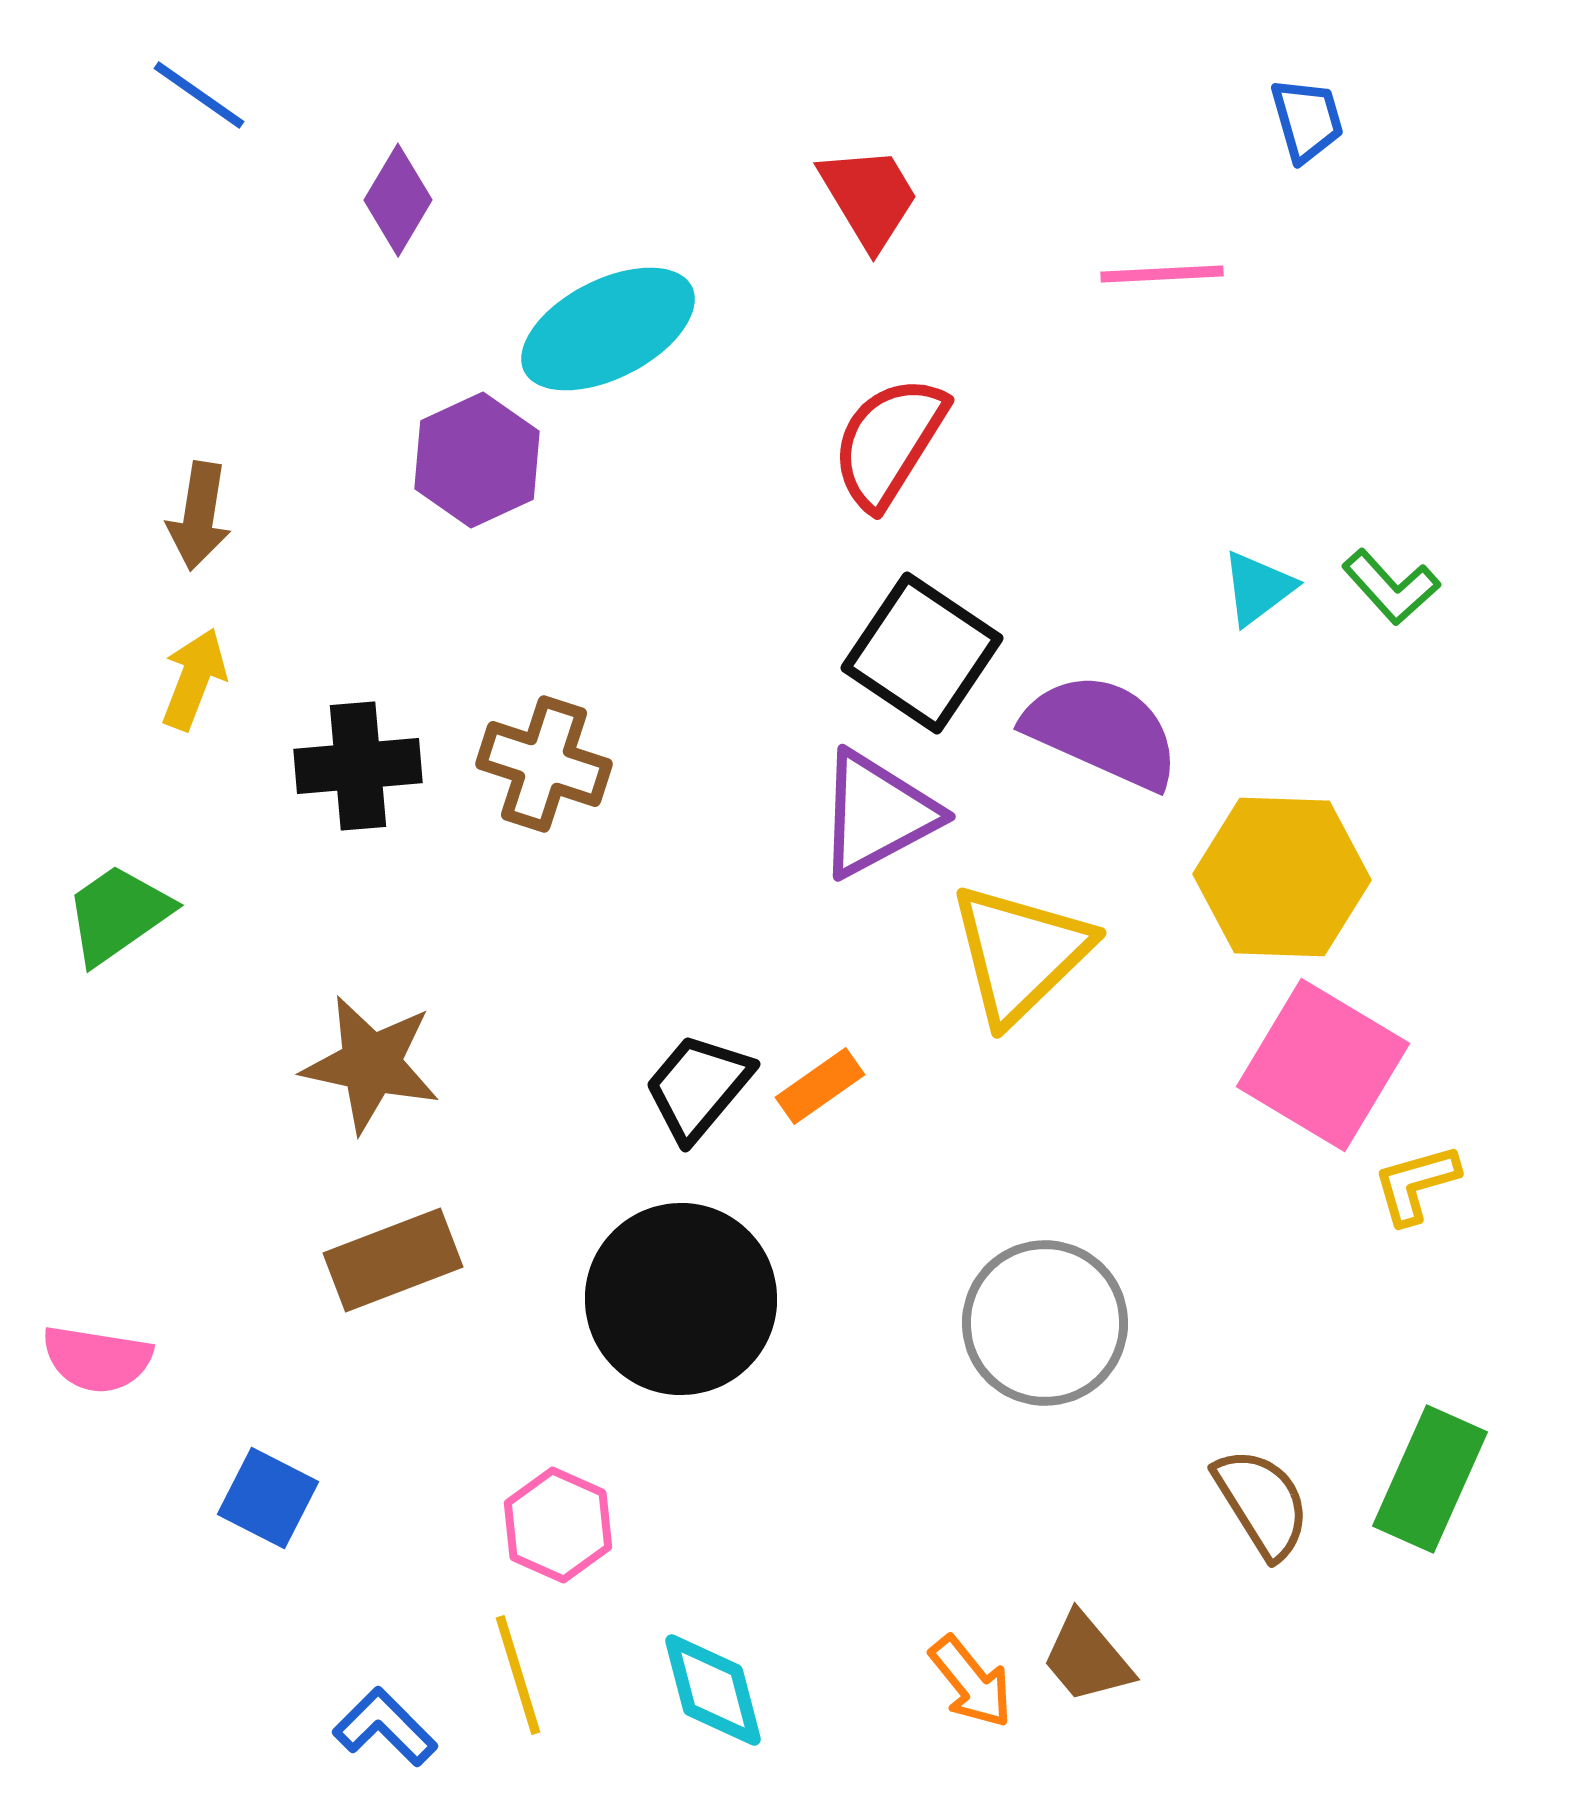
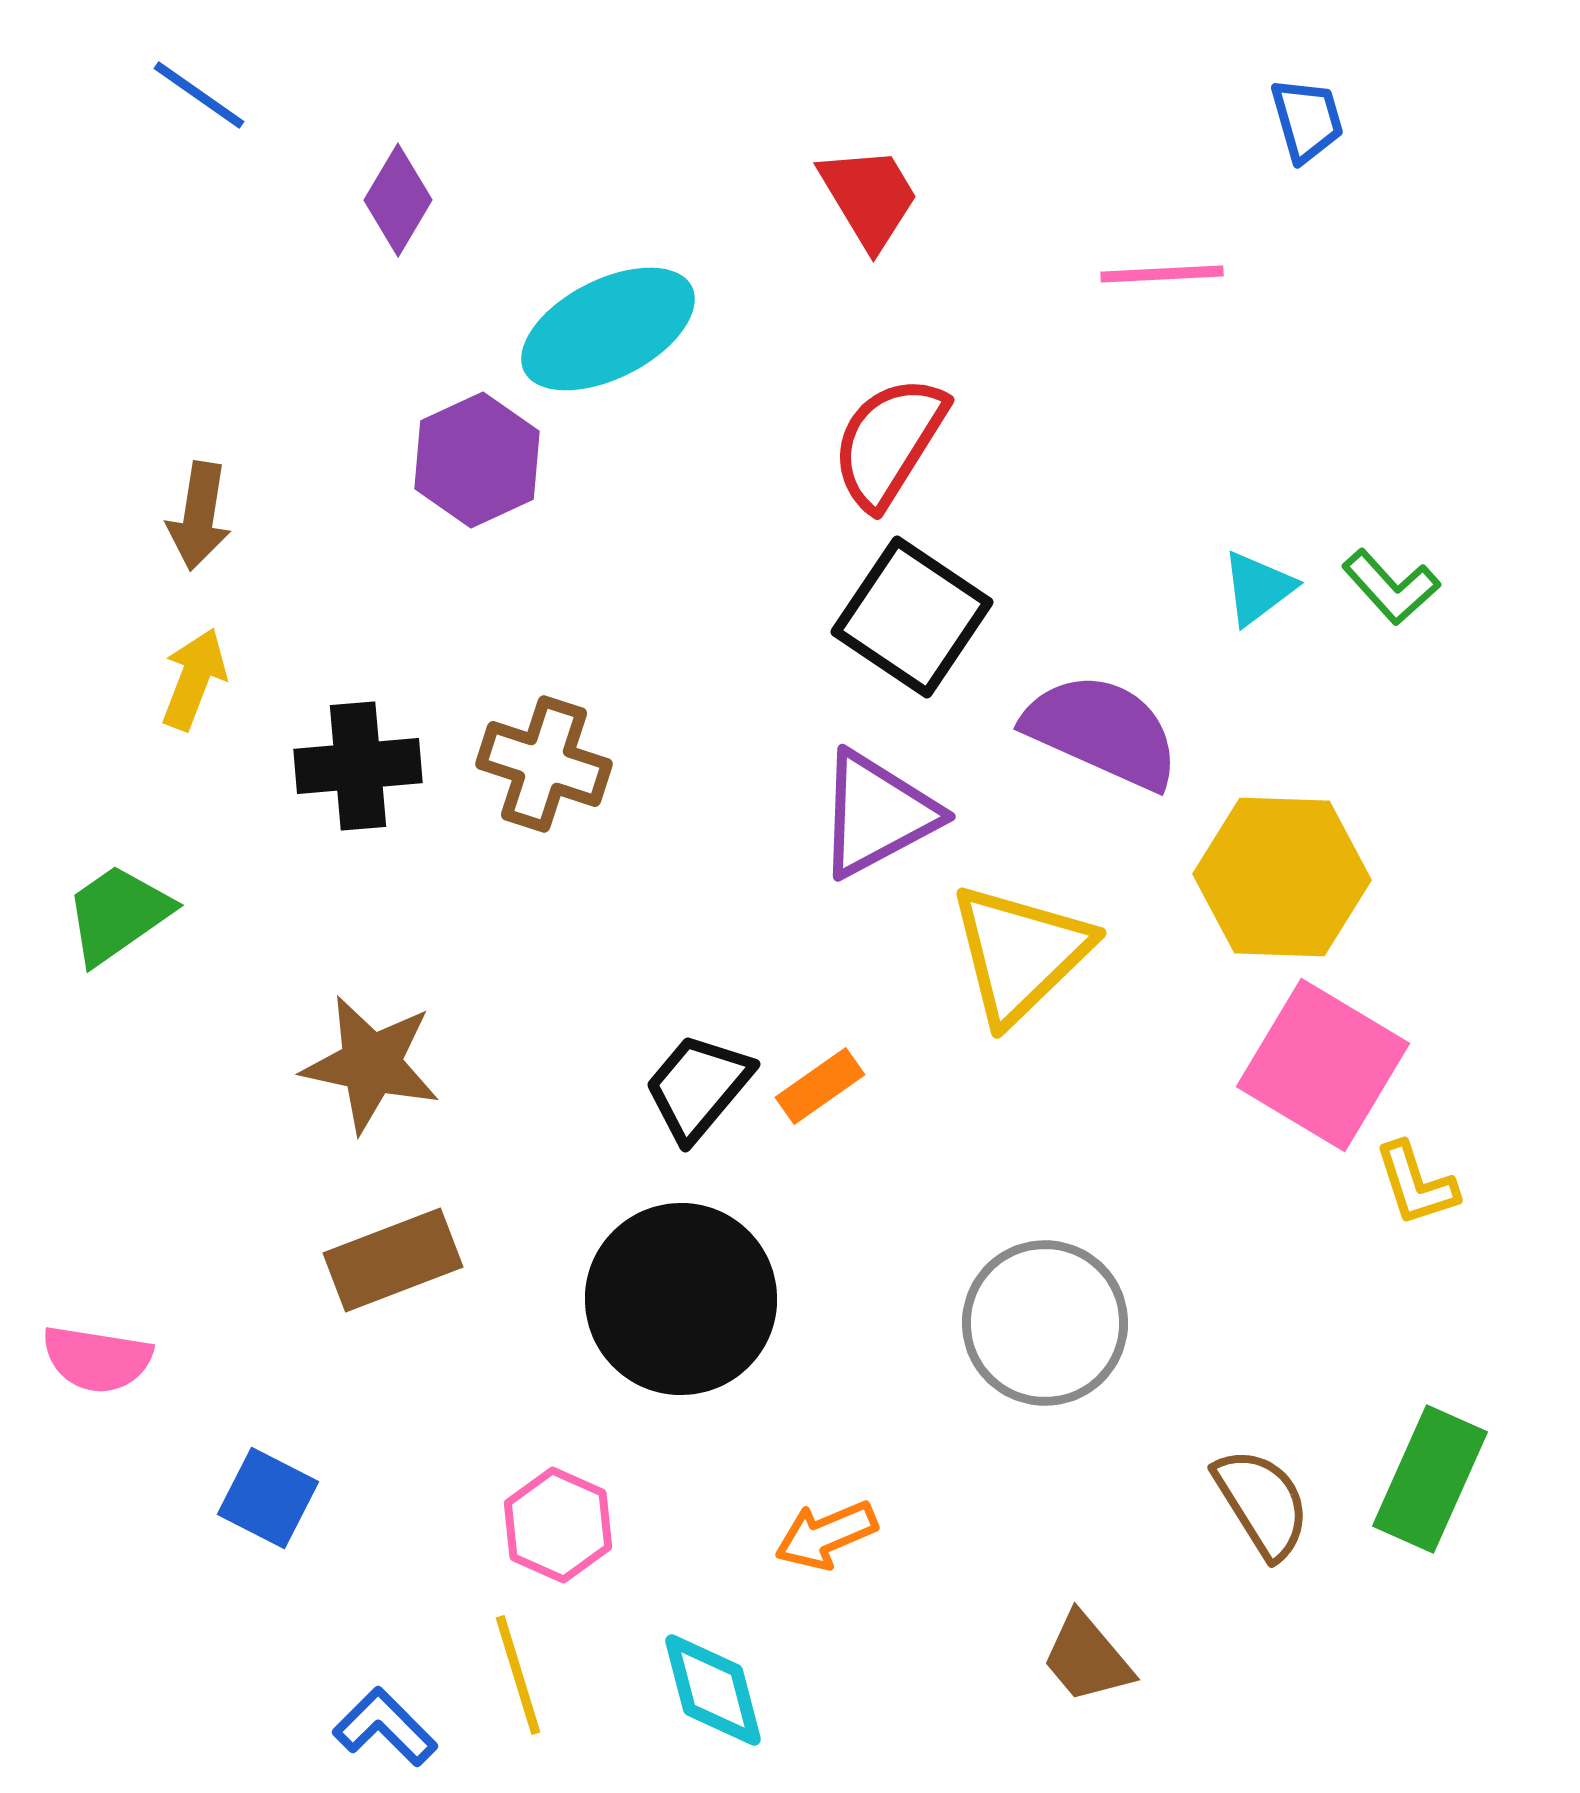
black square: moved 10 px left, 36 px up
yellow L-shape: rotated 92 degrees counterclockwise
orange arrow: moved 145 px left, 147 px up; rotated 106 degrees clockwise
